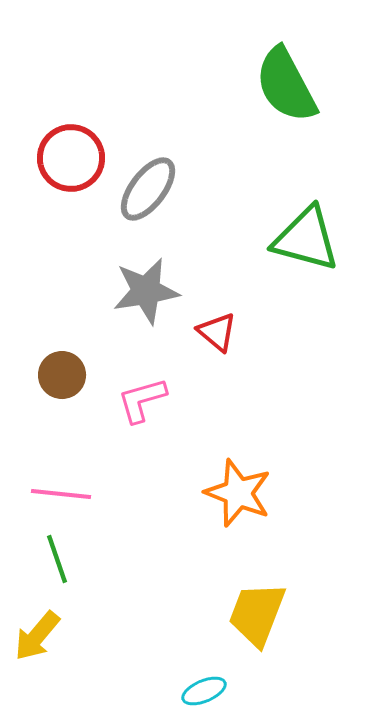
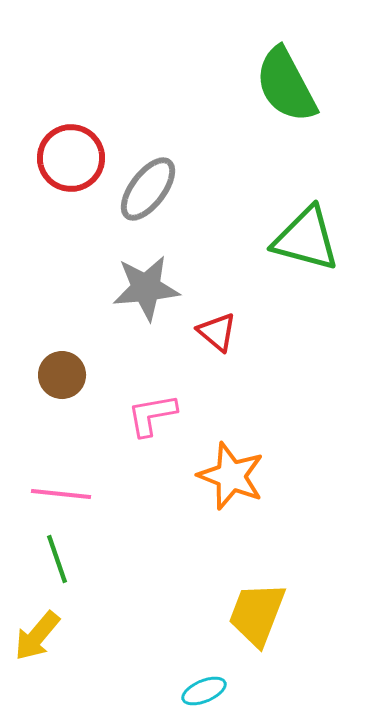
gray star: moved 3 px up; rotated 4 degrees clockwise
pink L-shape: moved 10 px right, 15 px down; rotated 6 degrees clockwise
orange star: moved 7 px left, 17 px up
